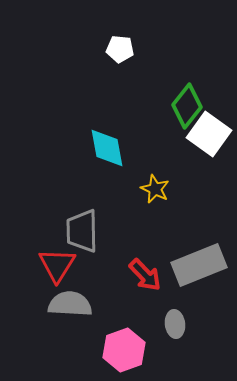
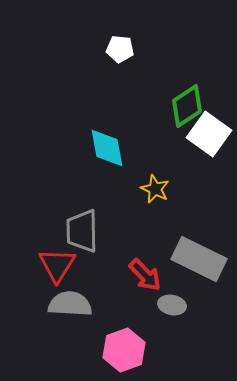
green diamond: rotated 18 degrees clockwise
gray rectangle: moved 6 px up; rotated 48 degrees clockwise
gray ellipse: moved 3 px left, 19 px up; rotated 72 degrees counterclockwise
